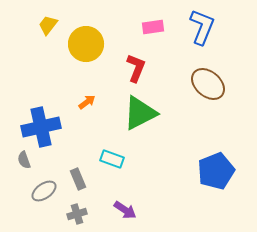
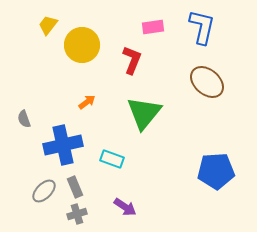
blue L-shape: rotated 9 degrees counterclockwise
yellow circle: moved 4 px left, 1 px down
red L-shape: moved 4 px left, 8 px up
brown ellipse: moved 1 px left, 2 px up
green triangle: moved 4 px right; rotated 24 degrees counterclockwise
blue cross: moved 22 px right, 18 px down
gray semicircle: moved 41 px up
blue pentagon: rotated 18 degrees clockwise
gray rectangle: moved 3 px left, 8 px down
gray ellipse: rotated 10 degrees counterclockwise
purple arrow: moved 3 px up
